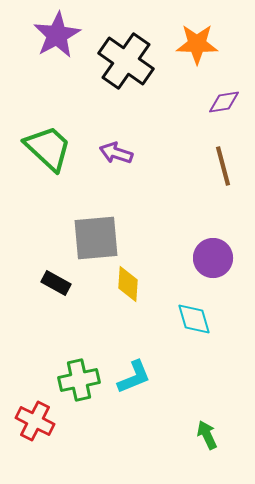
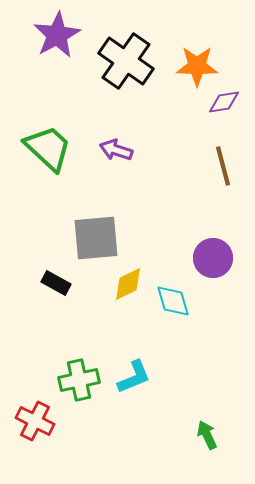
orange star: moved 22 px down
purple arrow: moved 3 px up
yellow diamond: rotated 60 degrees clockwise
cyan diamond: moved 21 px left, 18 px up
